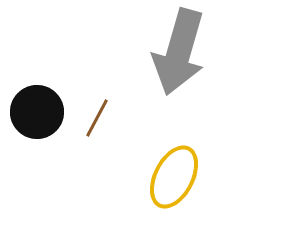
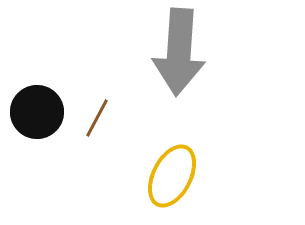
gray arrow: rotated 12 degrees counterclockwise
yellow ellipse: moved 2 px left, 1 px up
